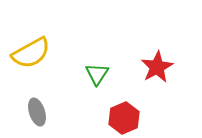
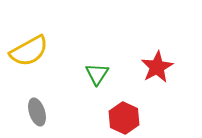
yellow semicircle: moved 2 px left, 2 px up
red hexagon: rotated 12 degrees counterclockwise
